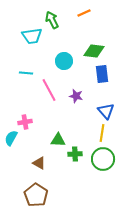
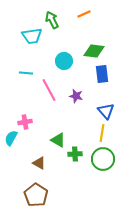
orange line: moved 1 px down
green triangle: rotated 28 degrees clockwise
